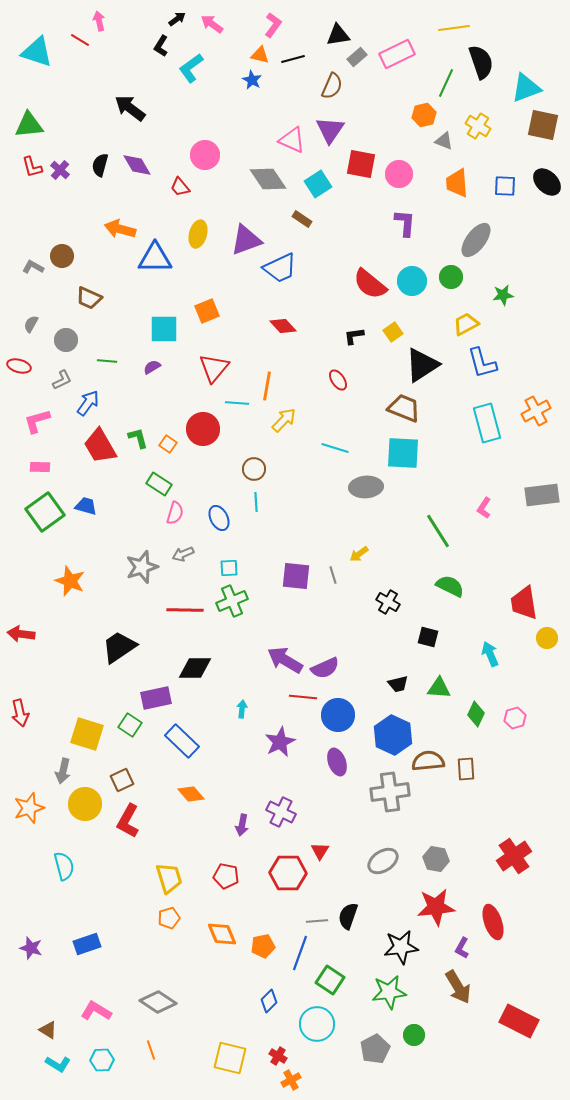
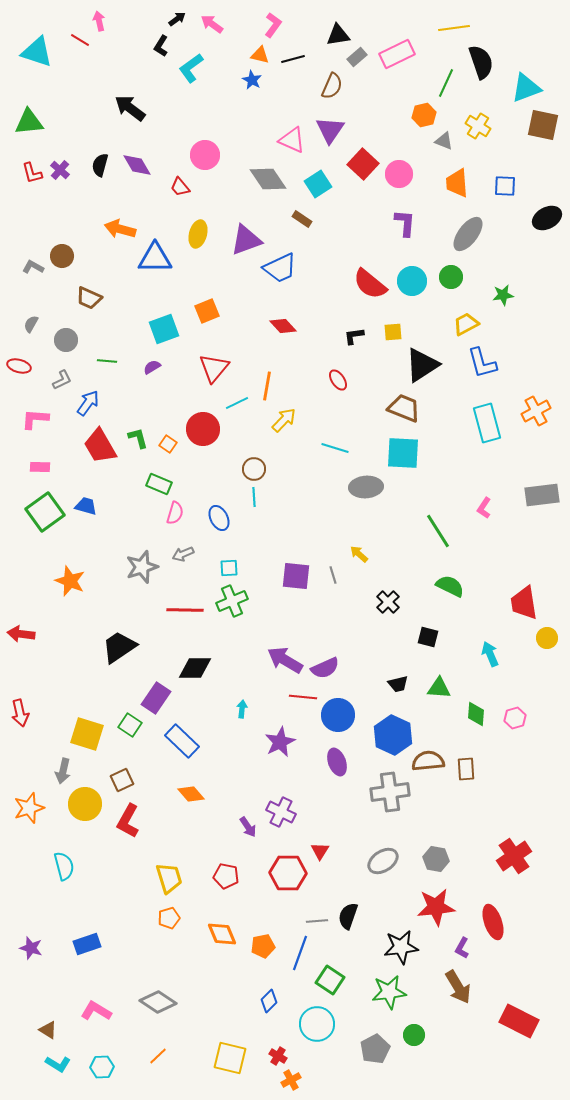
green triangle at (29, 125): moved 3 px up
red square at (361, 164): moved 2 px right; rotated 32 degrees clockwise
red L-shape at (32, 167): moved 6 px down
black ellipse at (547, 182): moved 36 px down; rotated 72 degrees counterclockwise
gray ellipse at (476, 240): moved 8 px left, 6 px up
cyan square at (164, 329): rotated 20 degrees counterclockwise
yellow square at (393, 332): rotated 30 degrees clockwise
cyan line at (237, 403): rotated 30 degrees counterclockwise
pink L-shape at (37, 421): moved 2 px left, 2 px up; rotated 20 degrees clockwise
green rectangle at (159, 484): rotated 10 degrees counterclockwise
cyan line at (256, 502): moved 2 px left, 5 px up
yellow arrow at (359, 554): rotated 78 degrees clockwise
black cross at (388, 602): rotated 15 degrees clockwise
purple rectangle at (156, 698): rotated 44 degrees counterclockwise
green diamond at (476, 714): rotated 20 degrees counterclockwise
purple arrow at (242, 825): moved 6 px right, 2 px down; rotated 45 degrees counterclockwise
orange line at (151, 1050): moved 7 px right, 6 px down; rotated 66 degrees clockwise
cyan hexagon at (102, 1060): moved 7 px down
